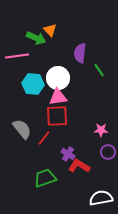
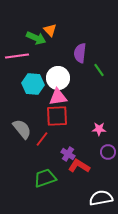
pink star: moved 2 px left, 1 px up
red line: moved 2 px left, 1 px down
